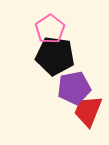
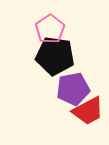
purple pentagon: moved 1 px left, 1 px down
red trapezoid: rotated 140 degrees counterclockwise
